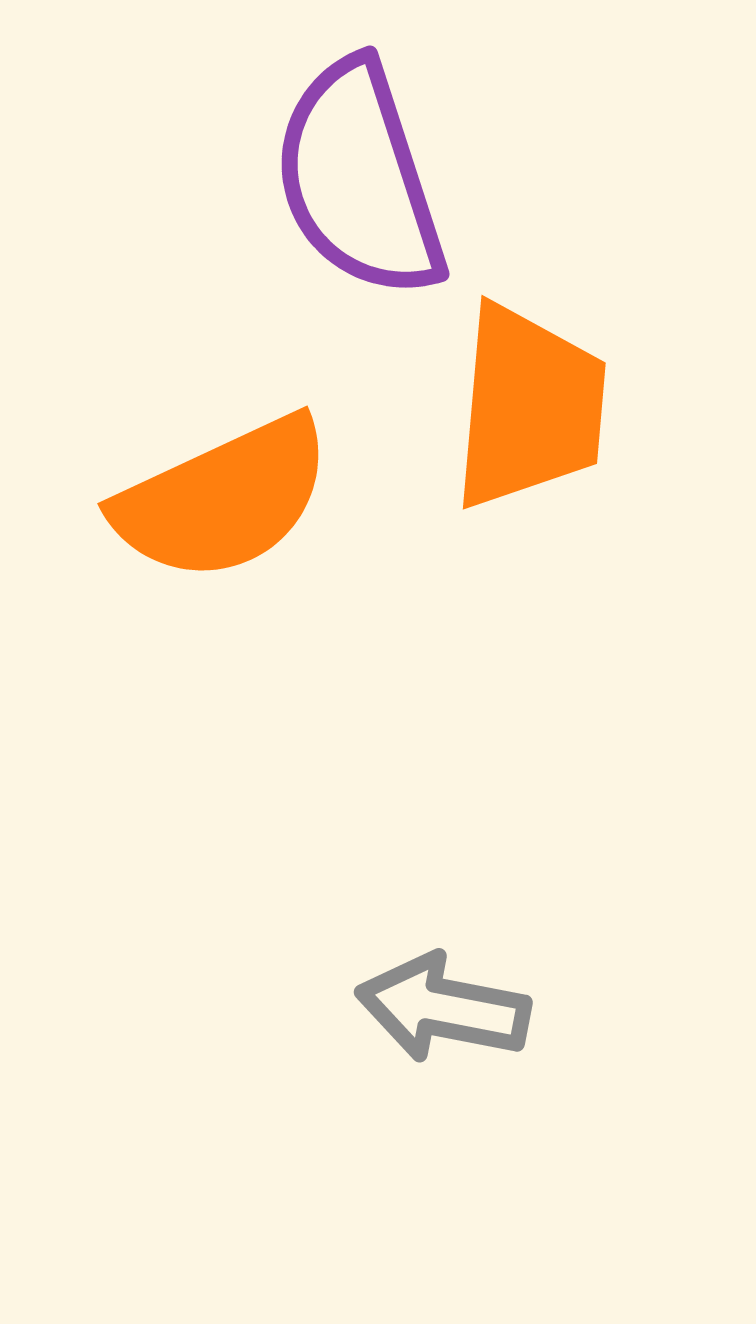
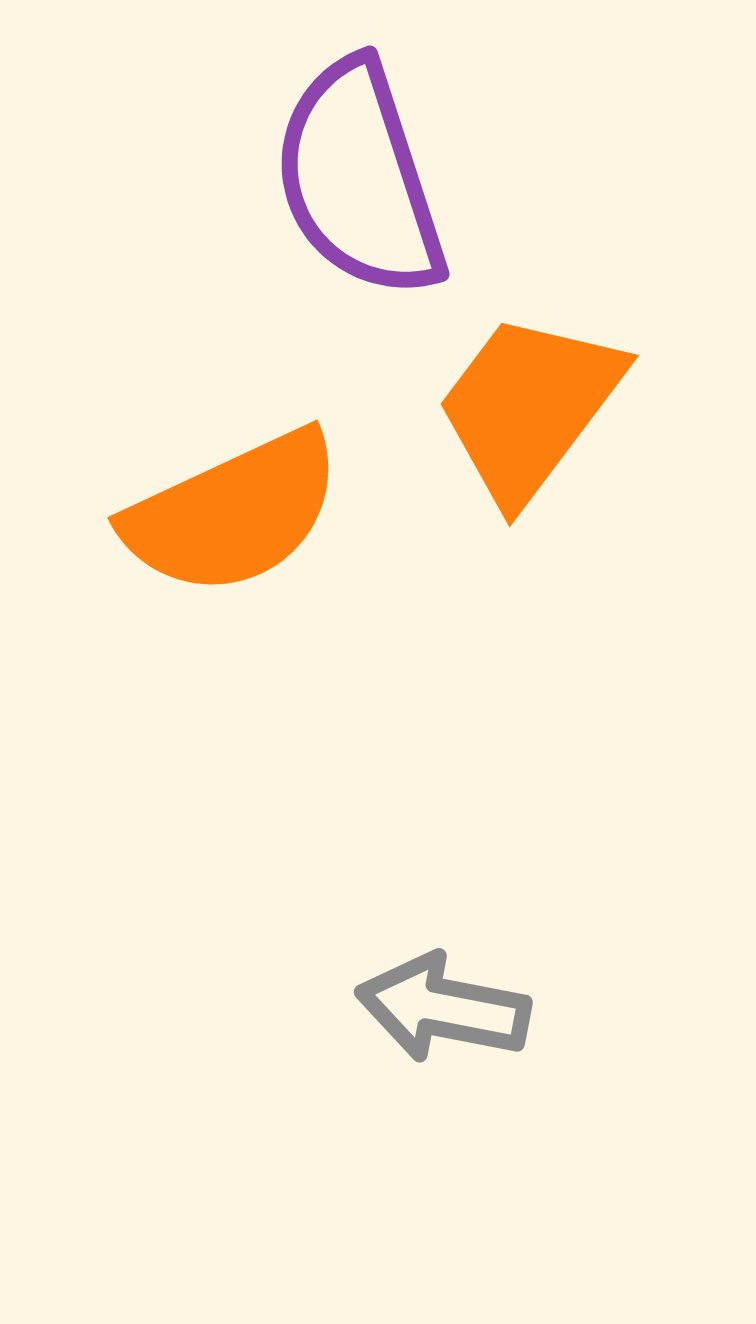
orange trapezoid: rotated 148 degrees counterclockwise
orange semicircle: moved 10 px right, 14 px down
